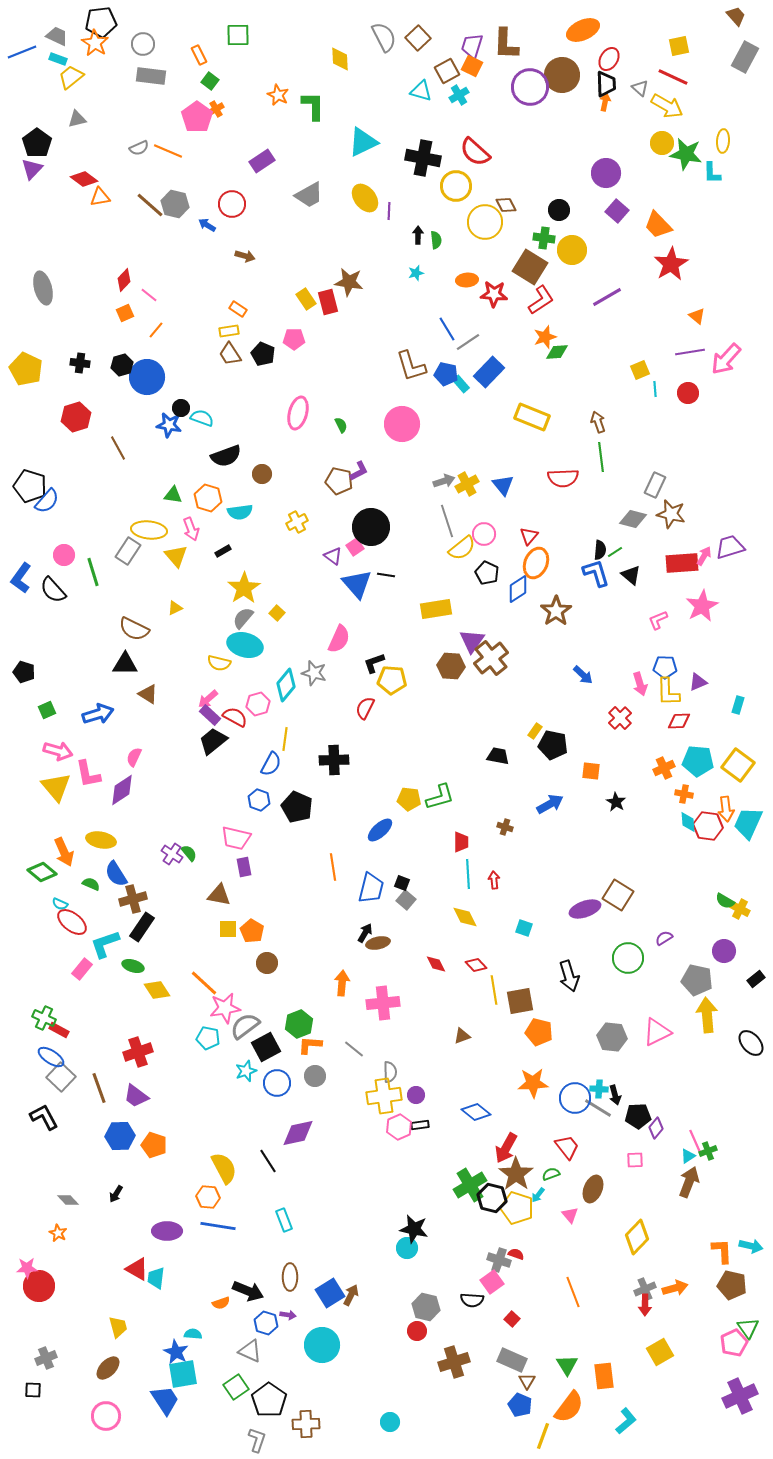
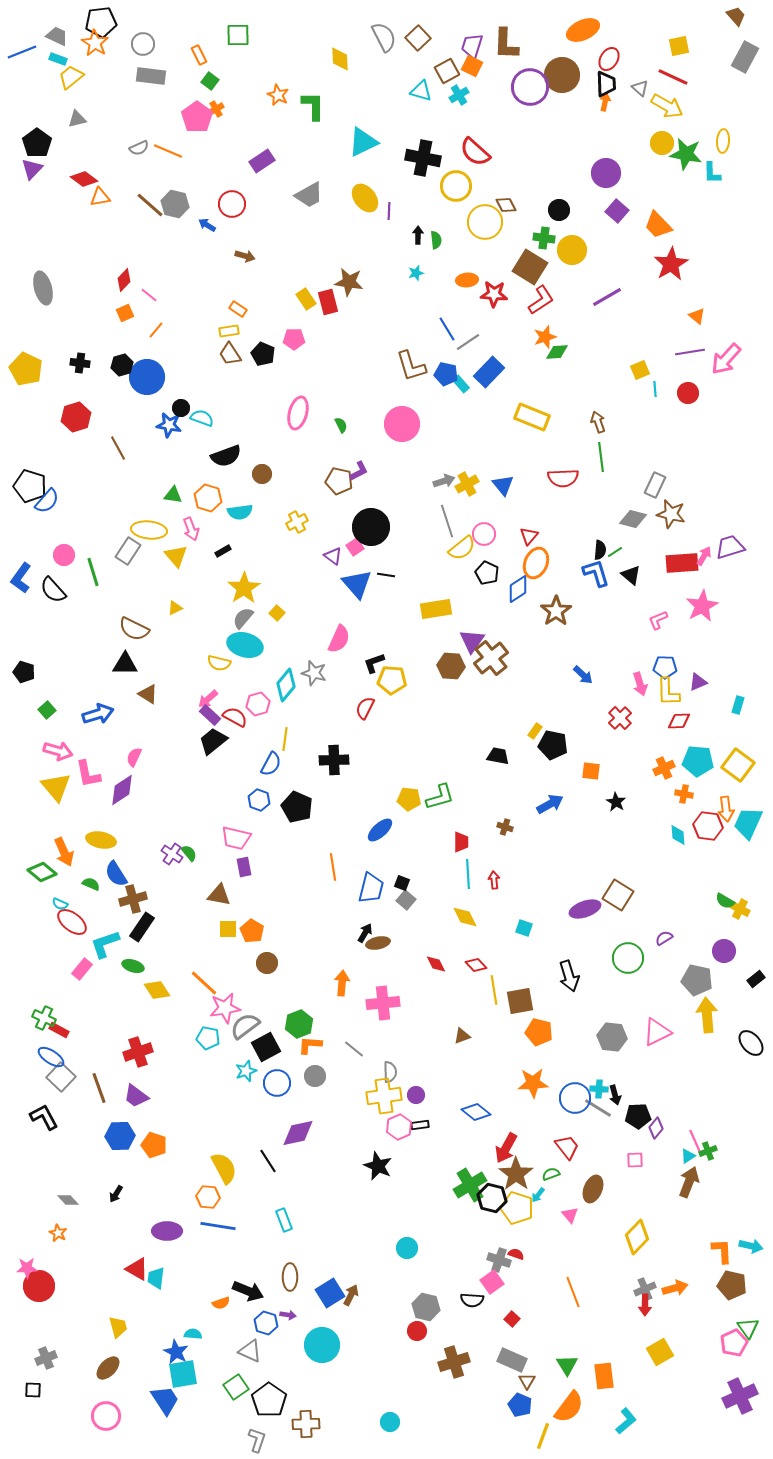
green square at (47, 710): rotated 18 degrees counterclockwise
cyan diamond at (688, 822): moved 10 px left, 13 px down
black star at (414, 1229): moved 36 px left, 63 px up; rotated 12 degrees clockwise
